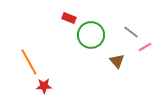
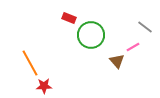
gray line: moved 14 px right, 5 px up
pink line: moved 12 px left
orange line: moved 1 px right, 1 px down
